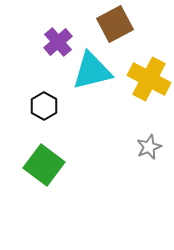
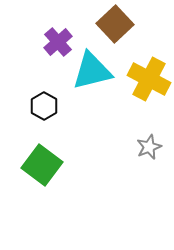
brown square: rotated 15 degrees counterclockwise
green square: moved 2 px left
